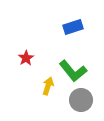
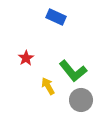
blue rectangle: moved 17 px left, 10 px up; rotated 42 degrees clockwise
yellow arrow: rotated 48 degrees counterclockwise
